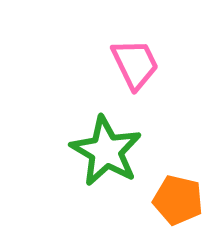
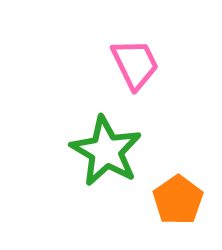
orange pentagon: rotated 24 degrees clockwise
